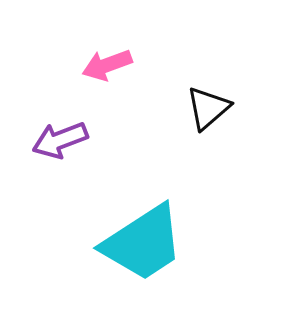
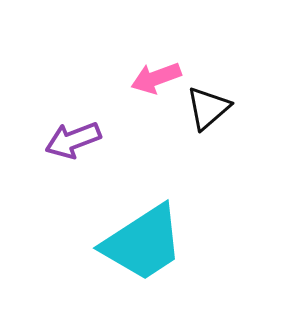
pink arrow: moved 49 px right, 13 px down
purple arrow: moved 13 px right
